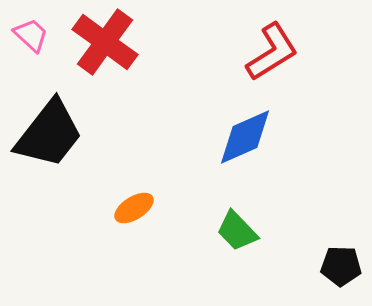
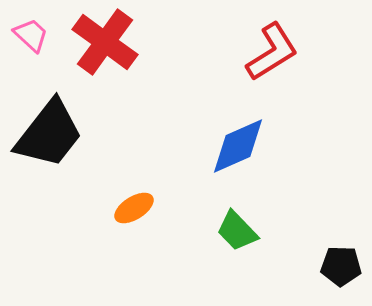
blue diamond: moved 7 px left, 9 px down
